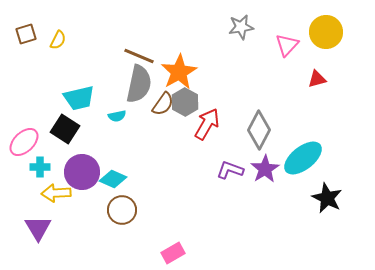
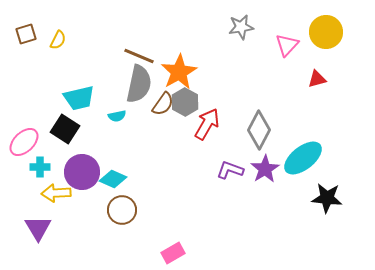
black star: rotated 20 degrees counterclockwise
